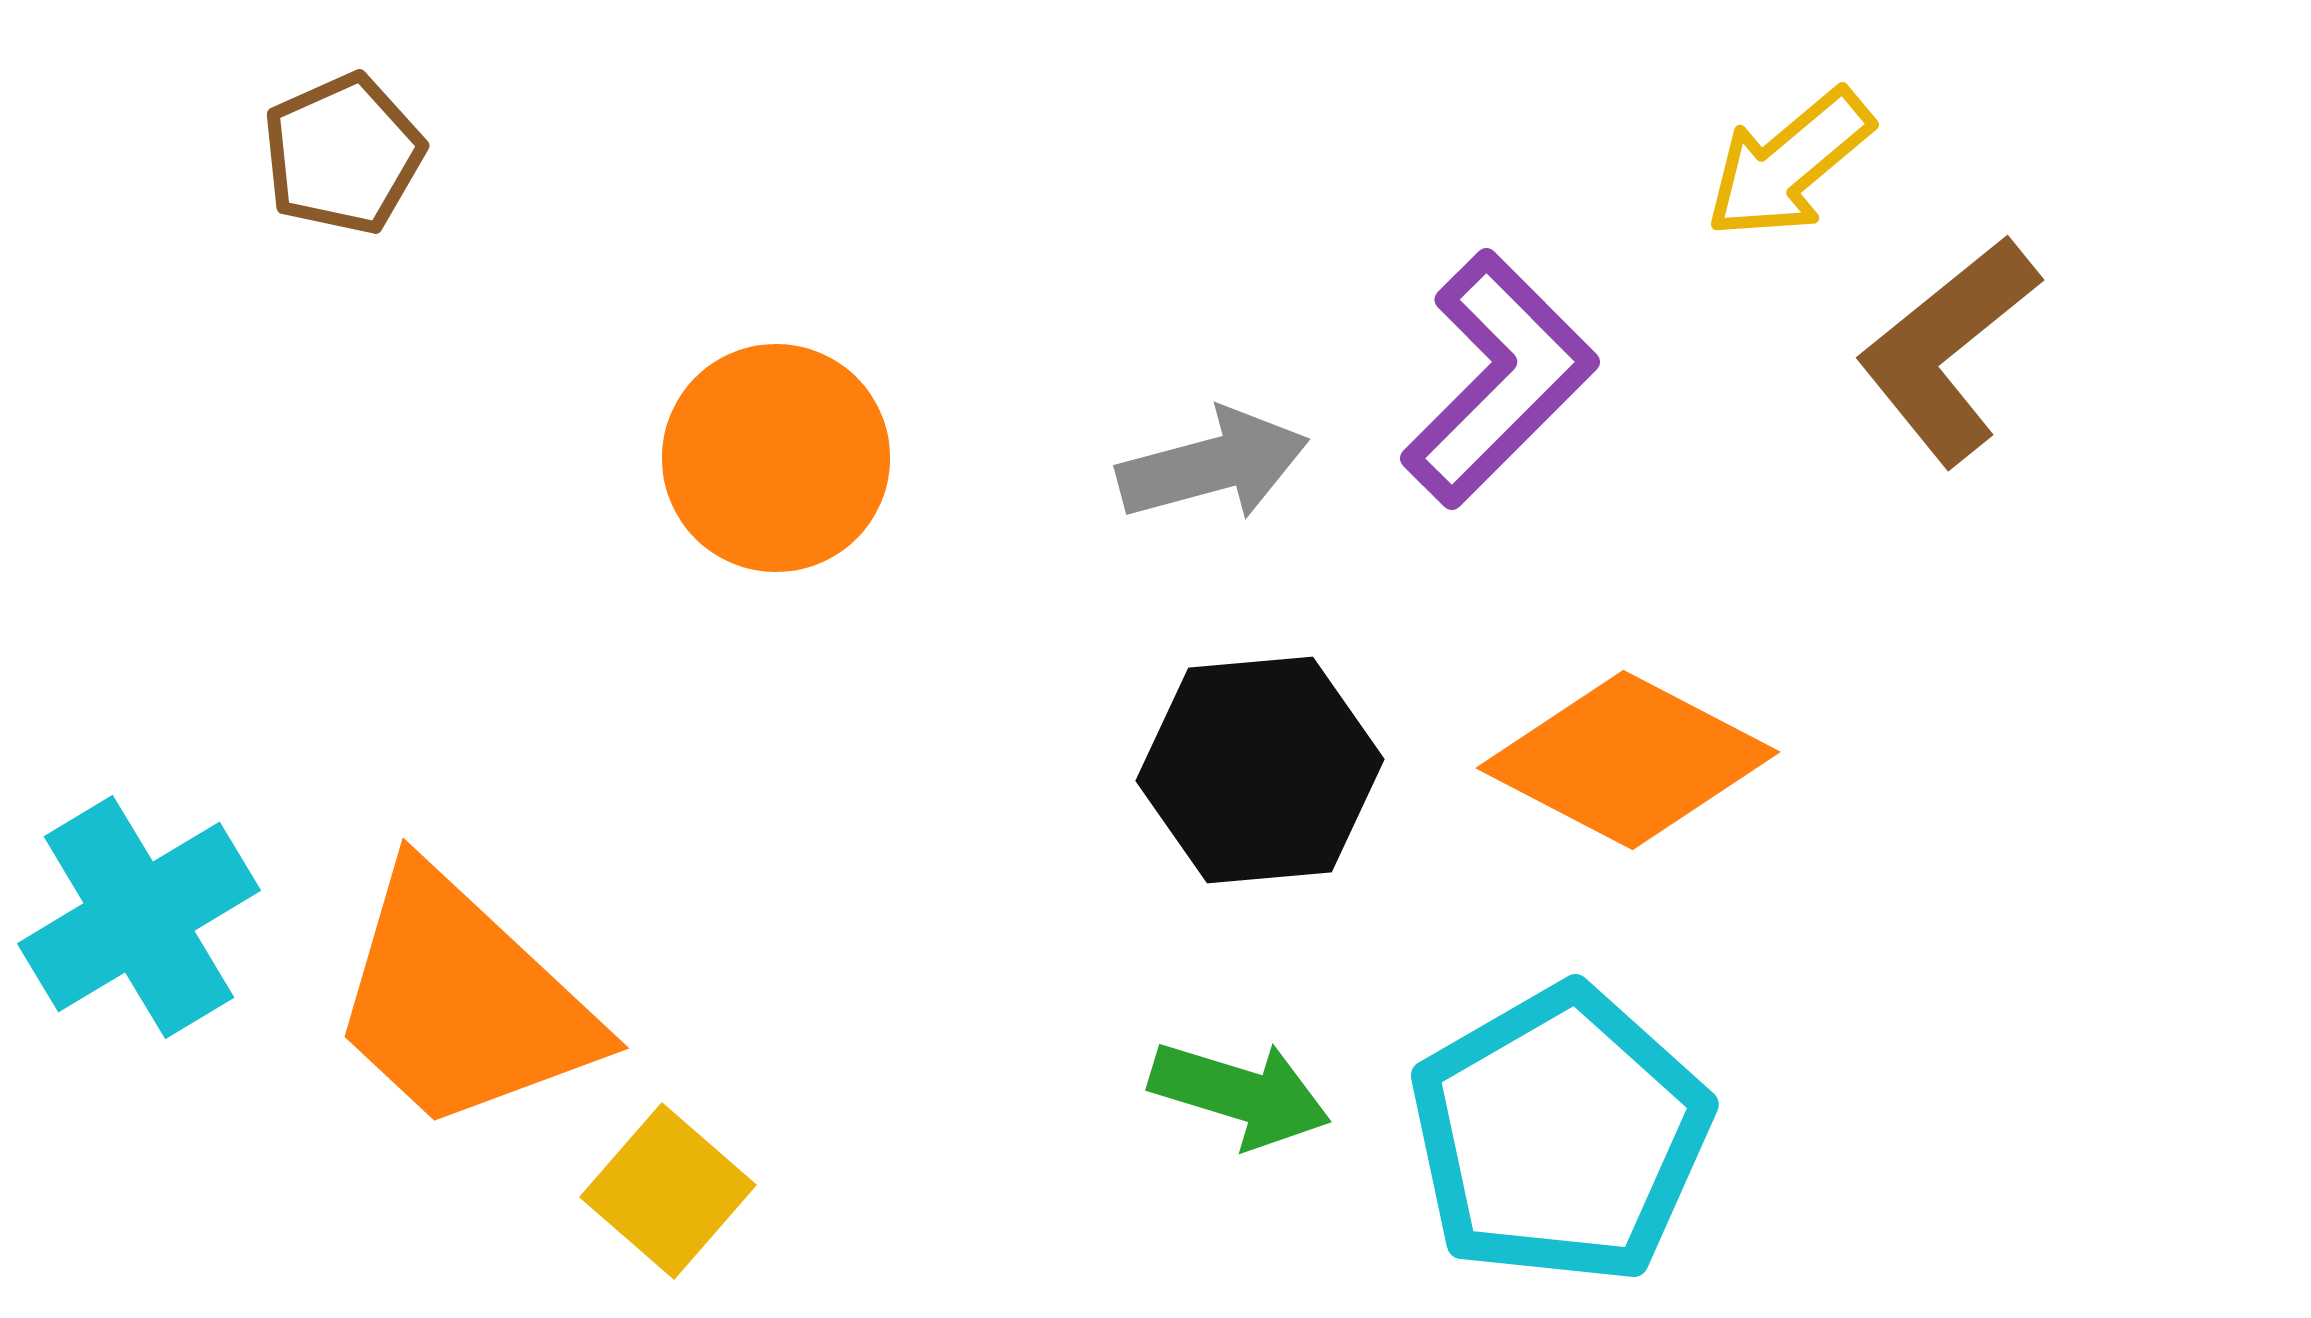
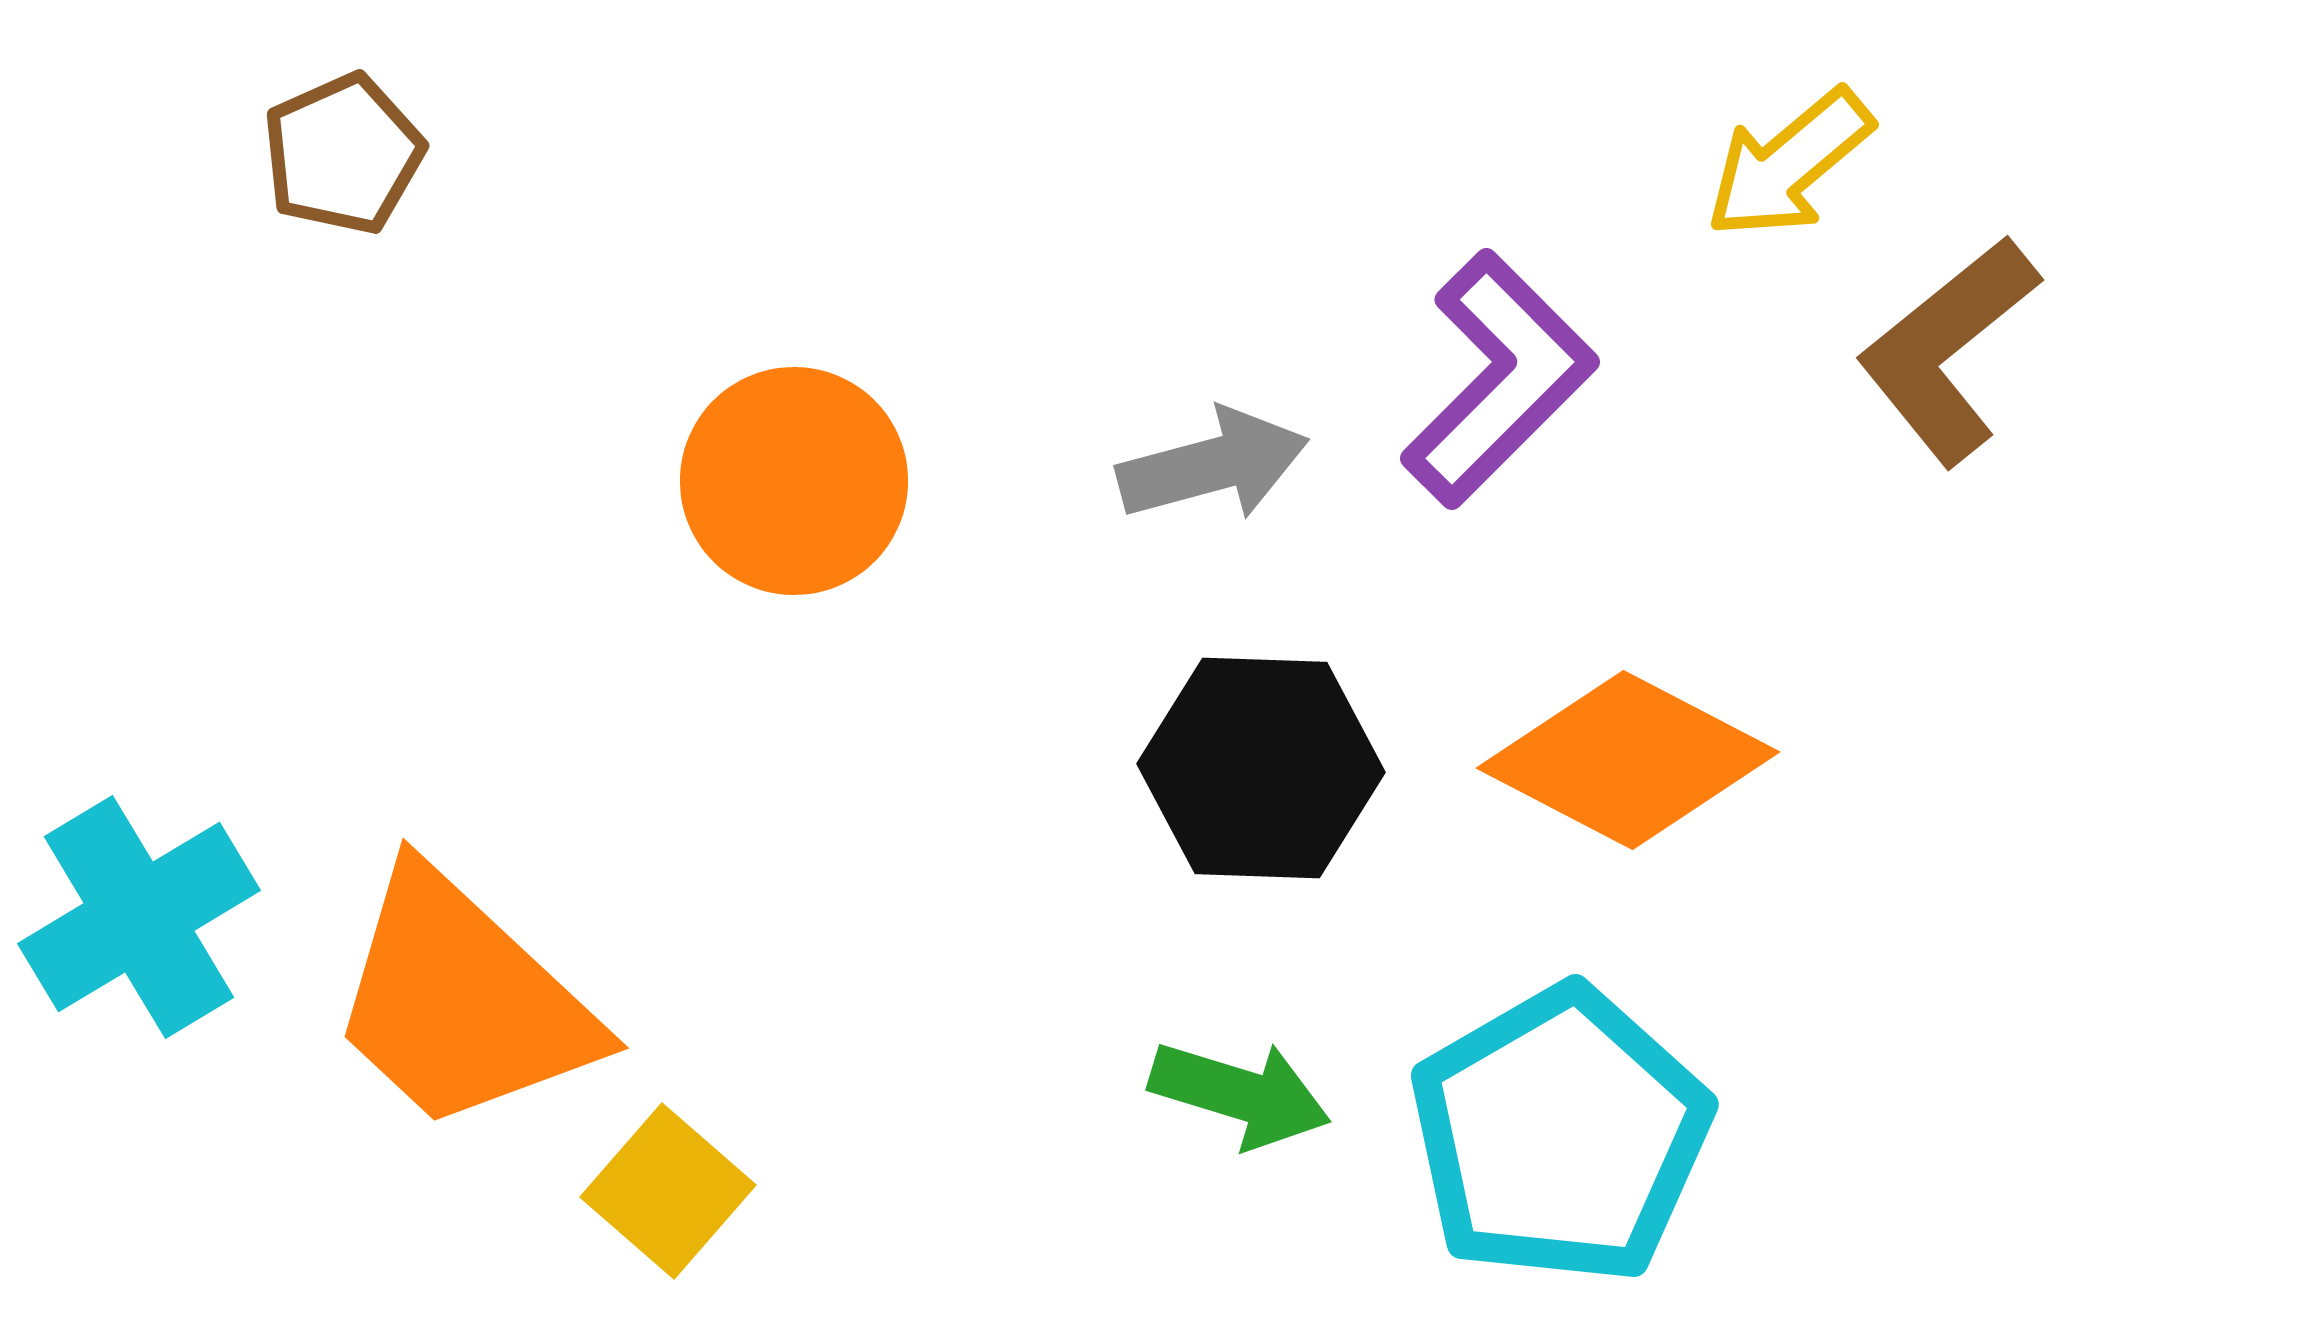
orange circle: moved 18 px right, 23 px down
black hexagon: moved 1 px right, 2 px up; rotated 7 degrees clockwise
